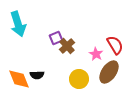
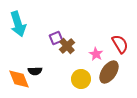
red semicircle: moved 5 px right, 1 px up
black semicircle: moved 2 px left, 4 px up
yellow circle: moved 2 px right
